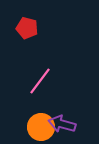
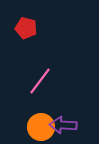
red pentagon: moved 1 px left
purple arrow: moved 1 px right, 1 px down; rotated 12 degrees counterclockwise
